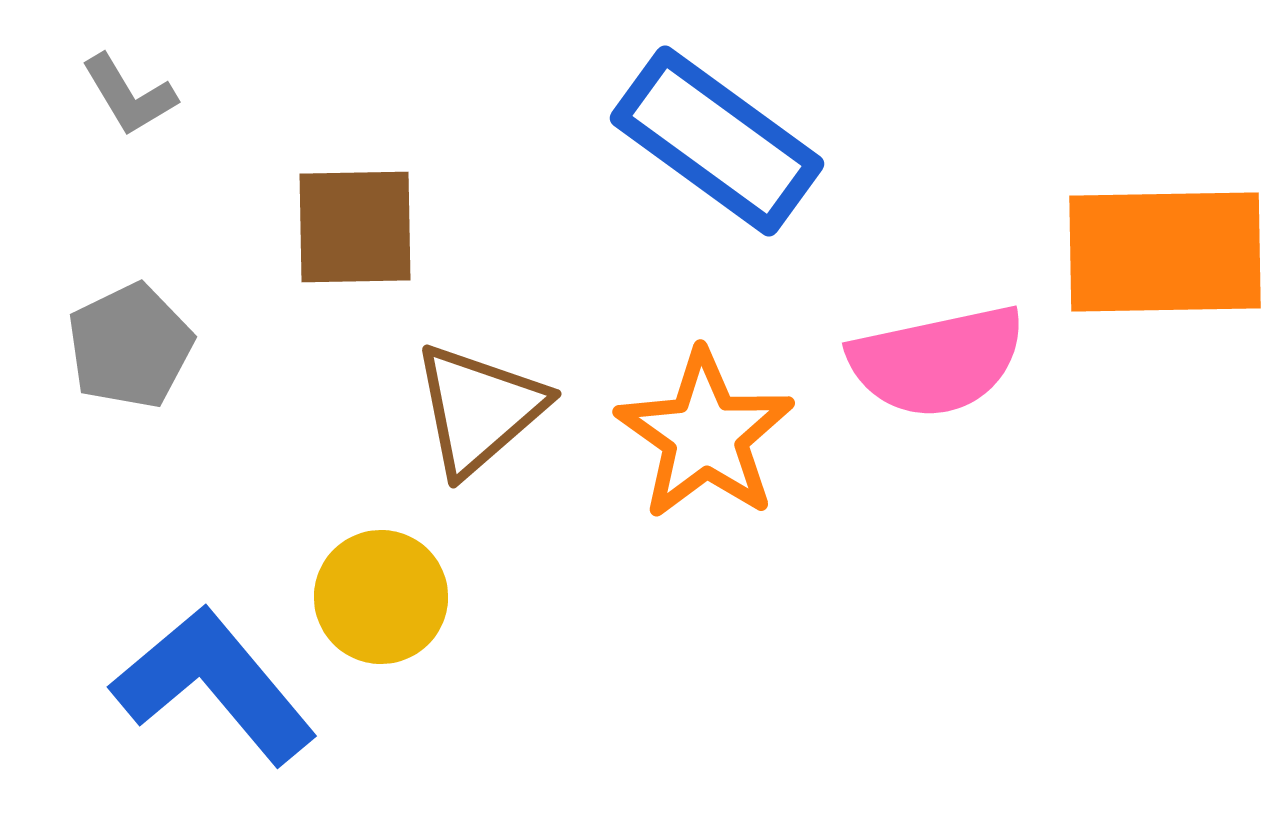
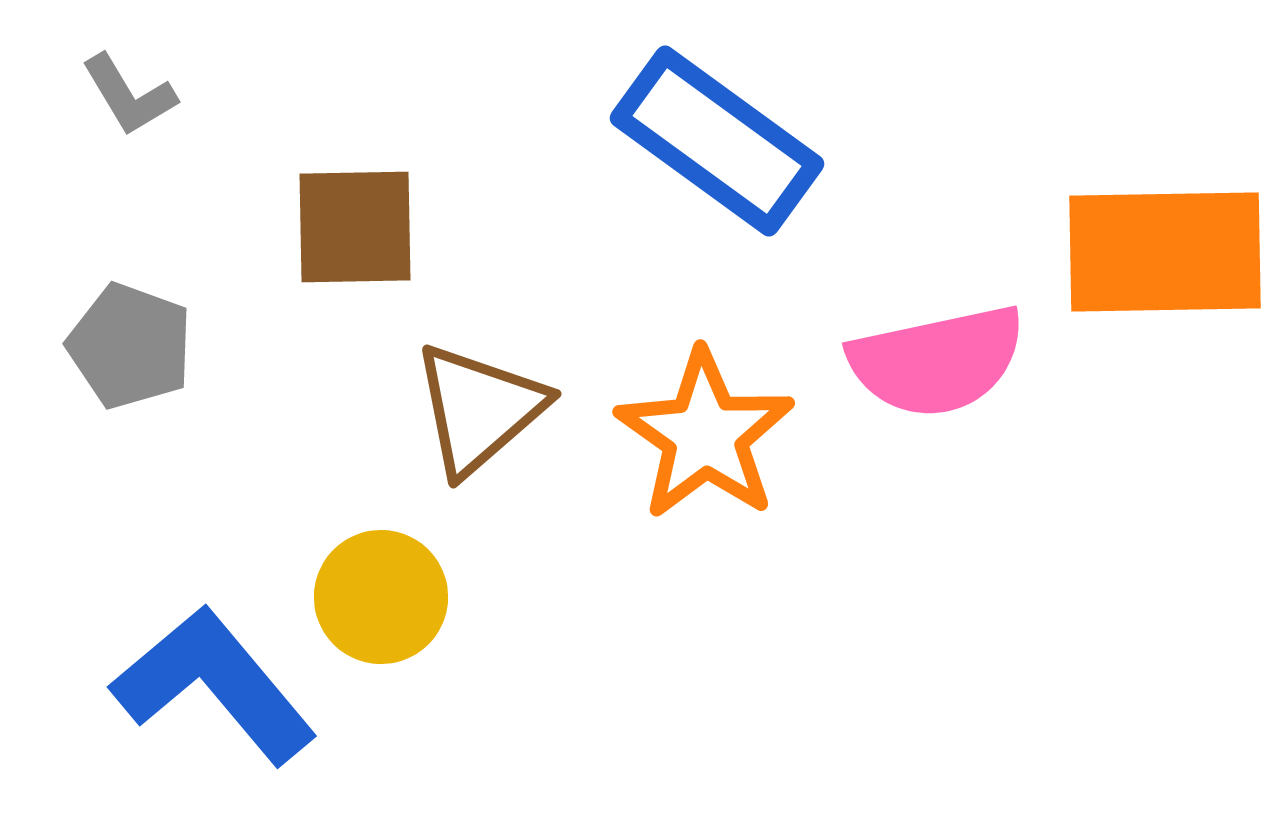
gray pentagon: rotated 26 degrees counterclockwise
